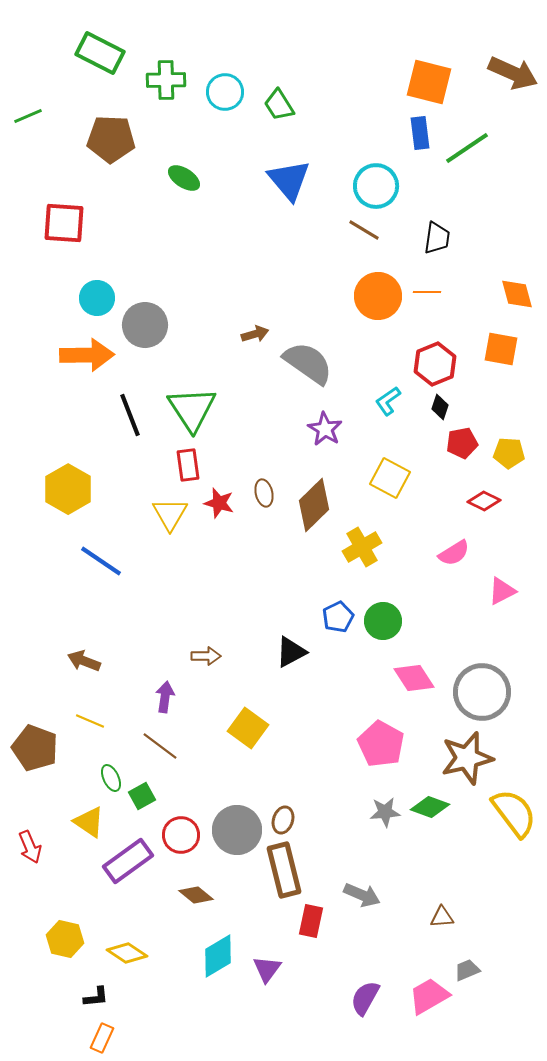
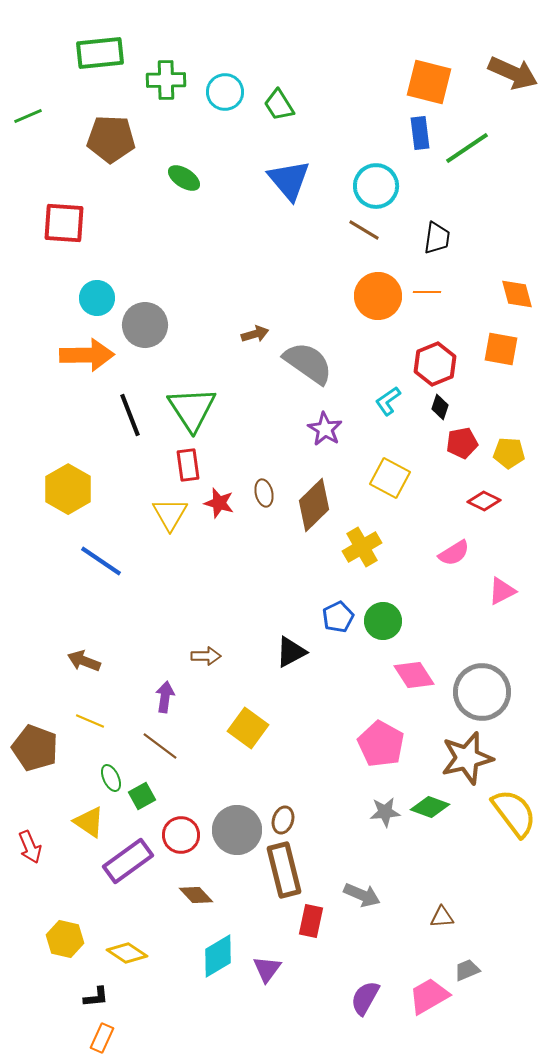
green rectangle at (100, 53): rotated 33 degrees counterclockwise
pink diamond at (414, 678): moved 3 px up
brown diamond at (196, 895): rotated 8 degrees clockwise
